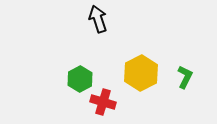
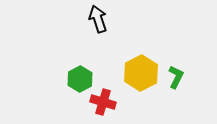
green L-shape: moved 9 px left
